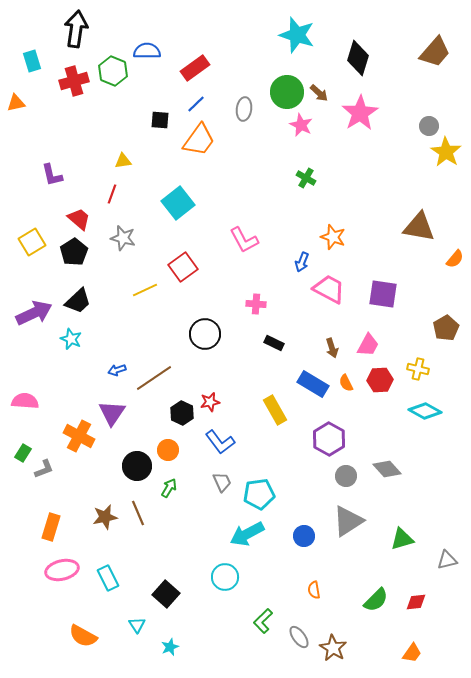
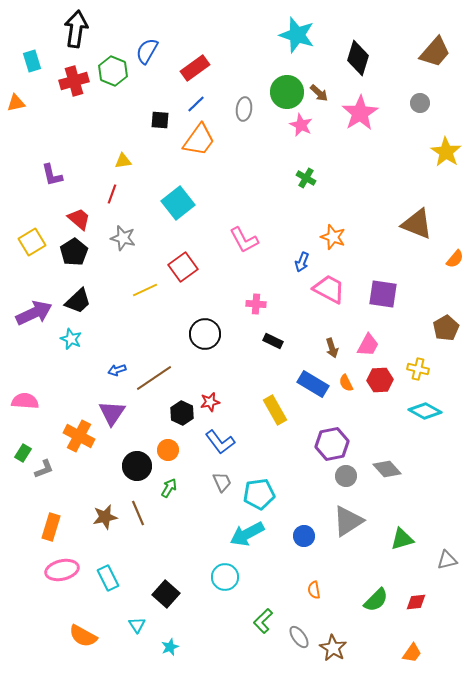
blue semicircle at (147, 51): rotated 60 degrees counterclockwise
gray circle at (429, 126): moved 9 px left, 23 px up
brown triangle at (419, 227): moved 2 px left, 3 px up; rotated 12 degrees clockwise
black rectangle at (274, 343): moved 1 px left, 2 px up
purple hexagon at (329, 439): moved 3 px right, 5 px down; rotated 20 degrees clockwise
